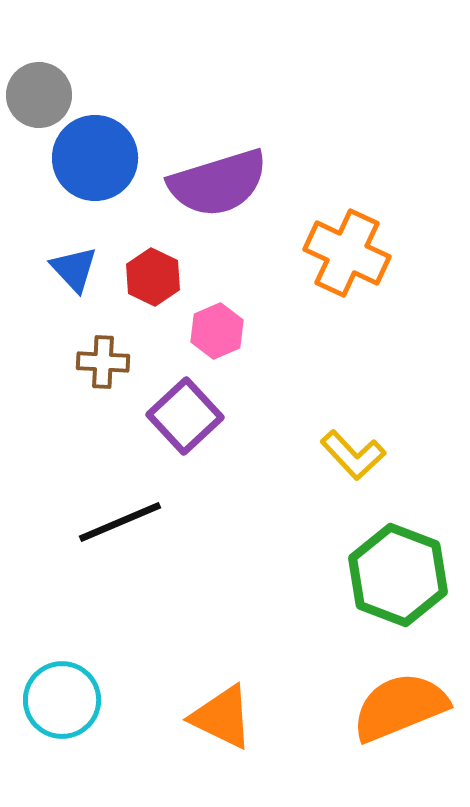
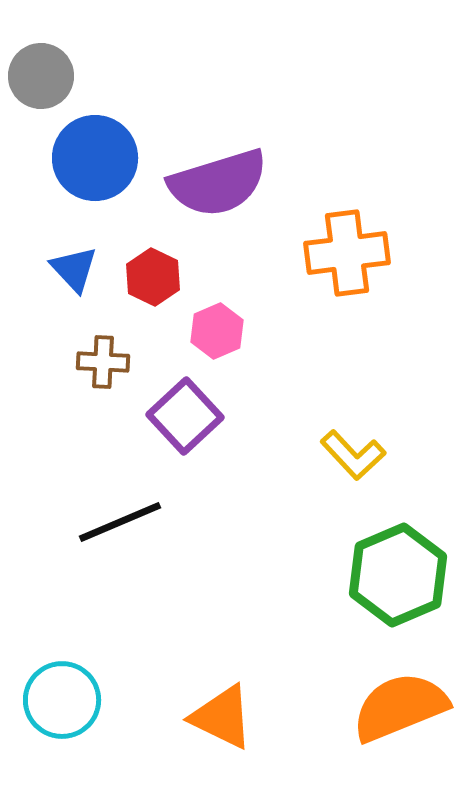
gray circle: moved 2 px right, 19 px up
orange cross: rotated 32 degrees counterclockwise
green hexagon: rotated 16 degrees clockwise
